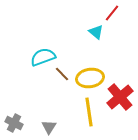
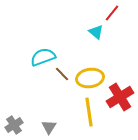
red cross: rotated 8 degrees clockwise
gray cross: moved 2 px down; rotated 30 degrees clockwise
